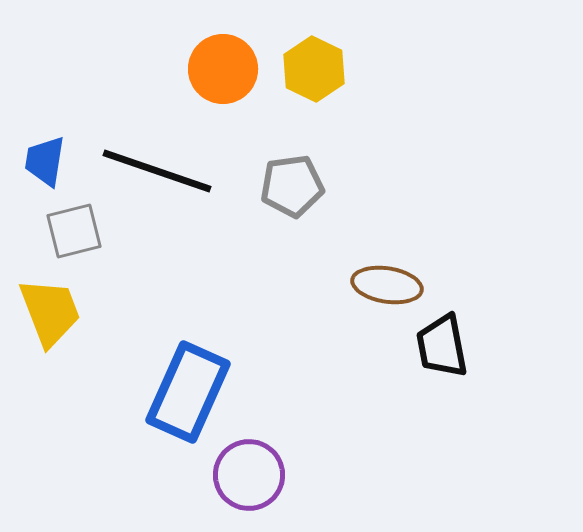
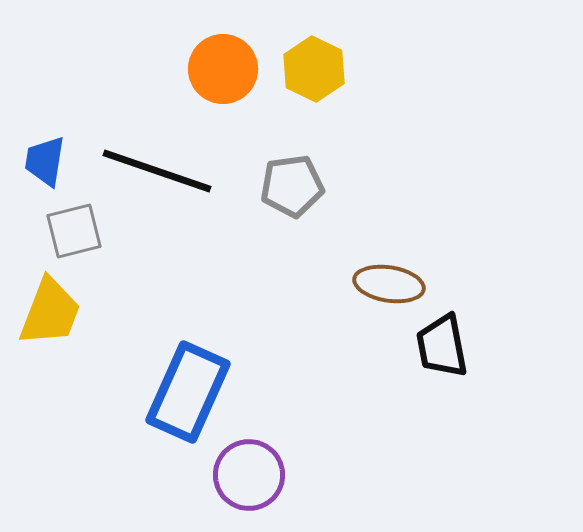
brown ellipse: moved 2 px right, 1 px up
yellow trapezoid: rotated 42 degrees clockwise
